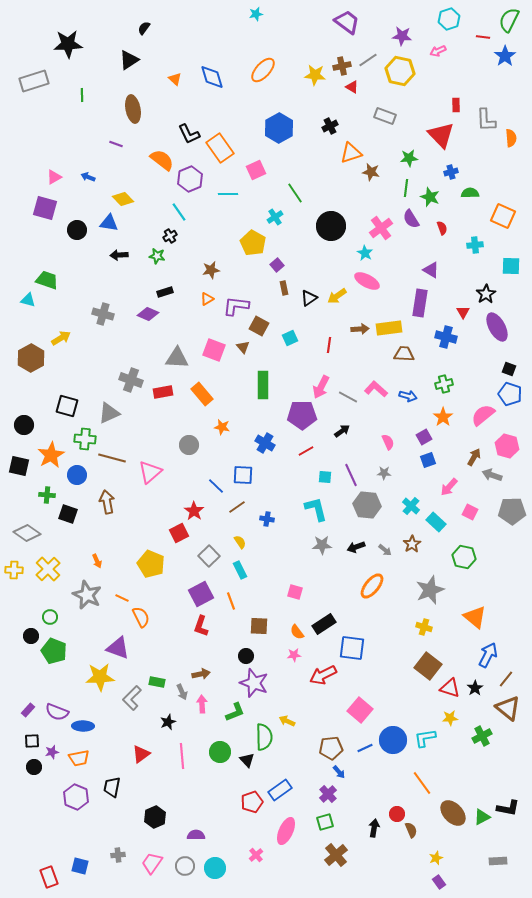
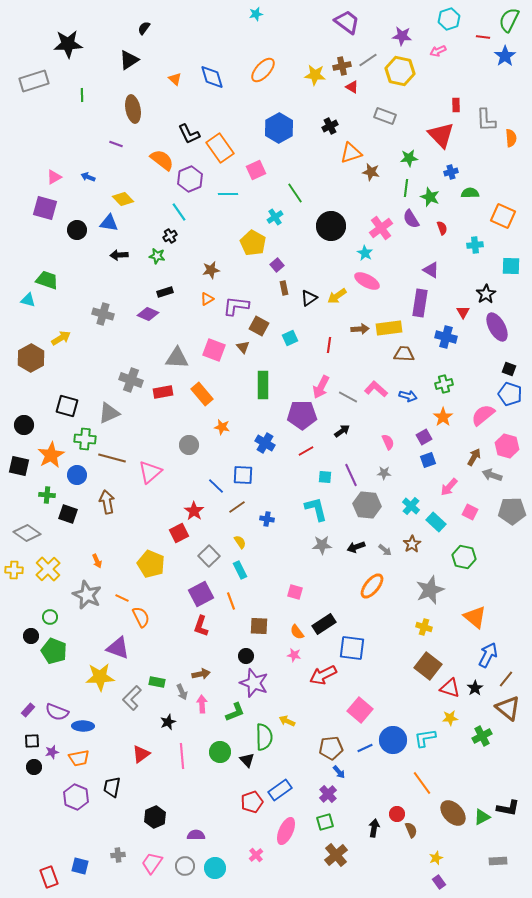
pink star at (294, 655): rotated 16 degrees clockwise
